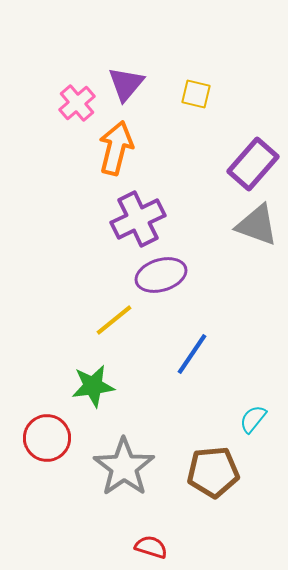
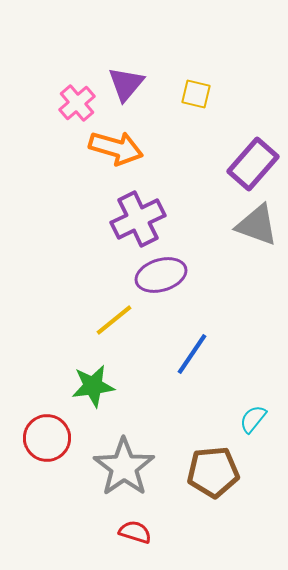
orange arrow: rotated 92 degrees clockwise
red semicircle: moved 16 px left, 15 px up
